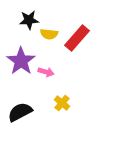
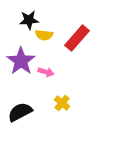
yellow semicircle: moved 5 px left, 1 px down
